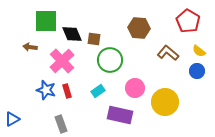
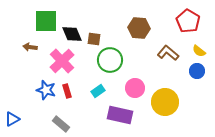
gray rectangle: rotated 30 degrees counterclockwise
